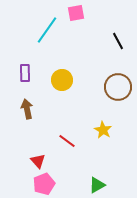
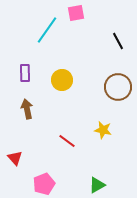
yellow star: rotated 18 degrees counterclockwise
red triangle: moved 23 px left, 3 px up
